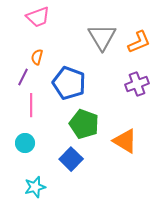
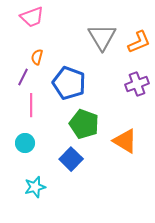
pink trapezoid: moved 6 px left
